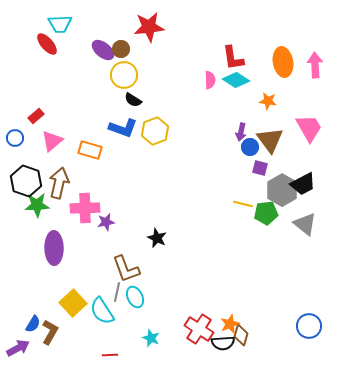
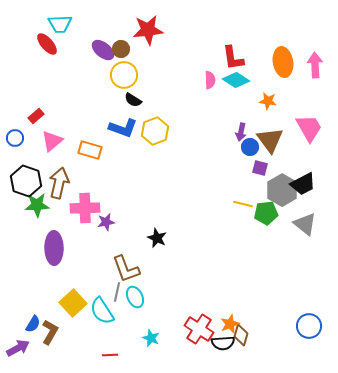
red star at (149, 27): moved 1 px left, 3 px down
